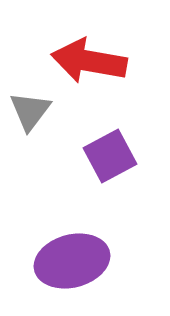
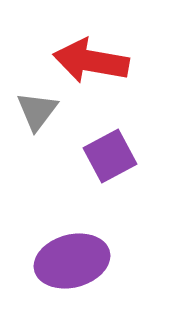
red arrow: moved 2 px right
gray triangle: moved 7 px right
